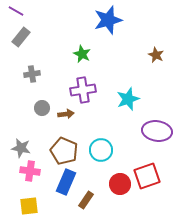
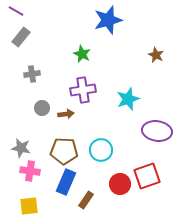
brown pentagon: rotated 20 degrees counterclockwise
